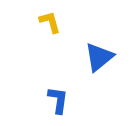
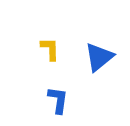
yellow L-shape: moved 27 px down; rotated 15 degrees clockwise
